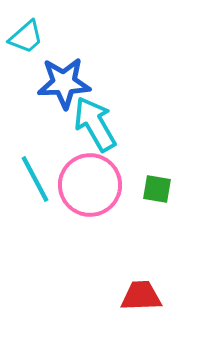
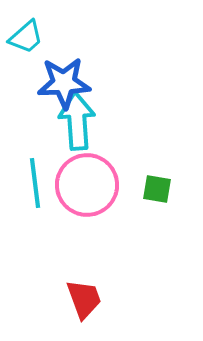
cyan arrow: moved 18 px left, 3 px up; rotated 26 degrees clockwise
cyan line: moved 4 px down; rotated 21 degrees clockwise
pink circle: moved 3 px left
red trapezoid: moved 57 px left, 3 px down; rotated 72 degrees clockwise
